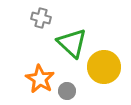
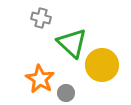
yellow circle: moved 2 px left, 2 px up
gray circle: moved 1 px left, 2 px down
